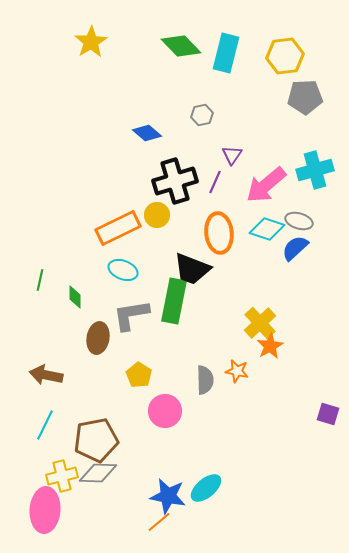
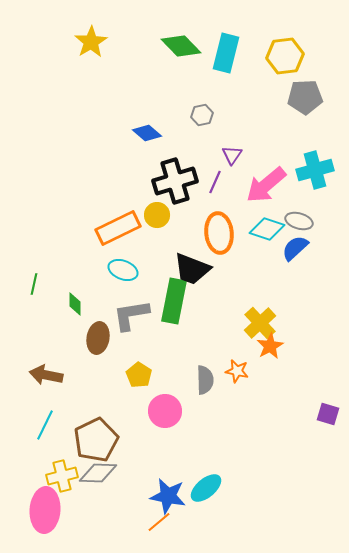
green line at (40, 280): moved 6 px left, 4 px down
green diamond at (75, 297): moved 7 px down
brown pentagon at (96, 440): rotated 15 degrees counterclockwise
